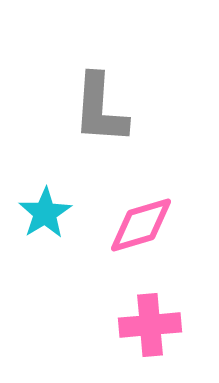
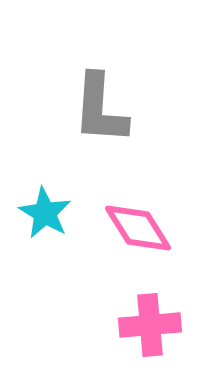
cyan star: rotated 10 degrees counterclockwise
pink diamond: moved 3 px left, 3 px down; rotated 74 degrees clockwise
